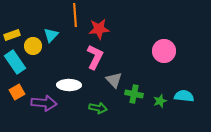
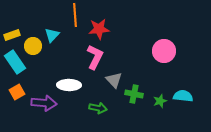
cyan triangle: moved 1 px right
cyan semicircle: moved 1 px left
